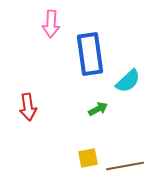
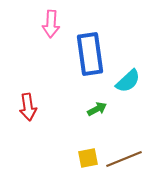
green arrow: moved 1 px left
brown line: moved 1 px left, 7 px up; rotated 12 degrees counterclockwise
